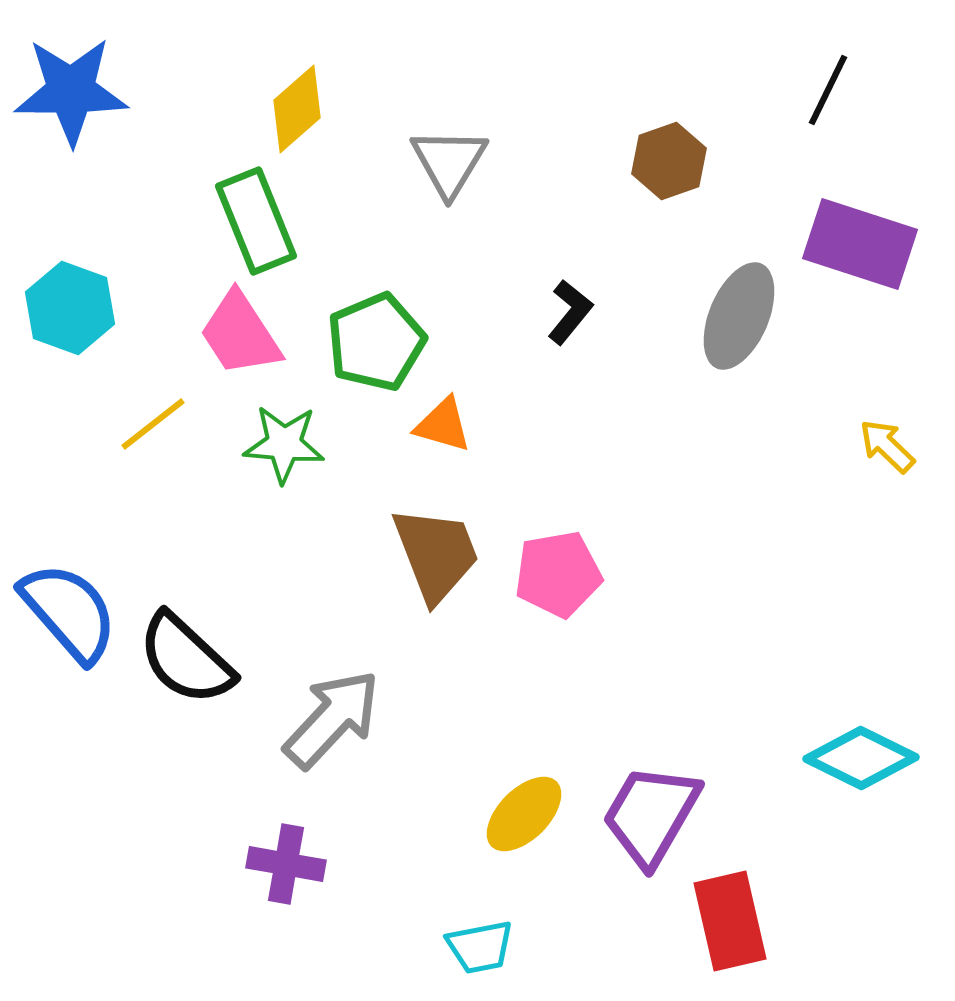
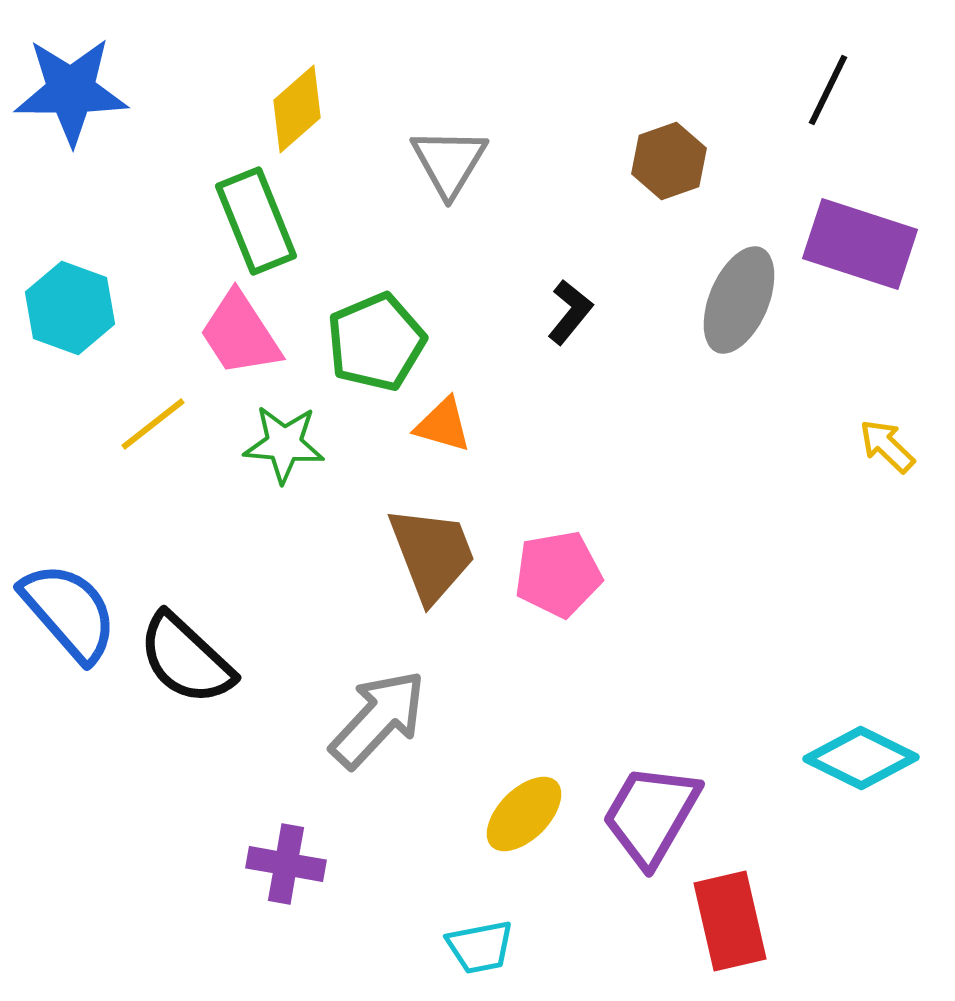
gray ellipse: moved 16 px up
brown trapezoid: moved 4 px left
gray arrow: moved 46 px right
